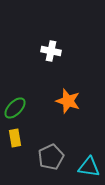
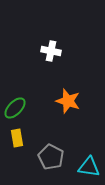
yellow rectangle: moved 2 px right
gray pentagon: rotated 20 degrees counterclockwise
